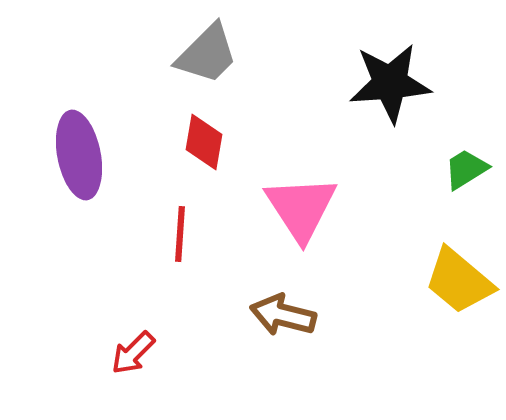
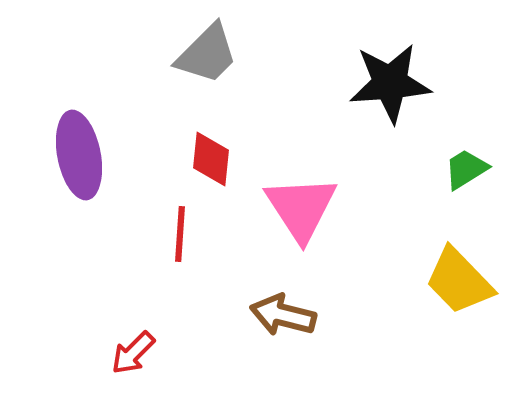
red diamond: moved 7 px right, 17 px down; rotated 4 degrees counterclockwise
yellow trapezoid: rotated 6 degrees clockwise
